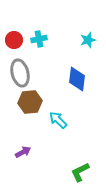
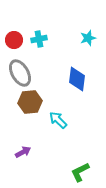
cyan star: moved 2 px up
gray ellipse: rotated 16 degrees counterclockwise
